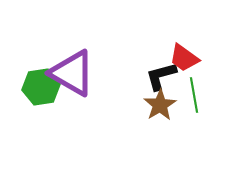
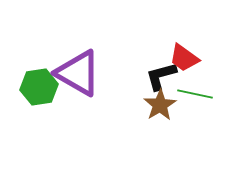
purple triangle: moved 6 px right
green hexagon: moved 2 px left
green line: moved 1 px right, 1 px up; rotated 68 degrees counterclockwise
